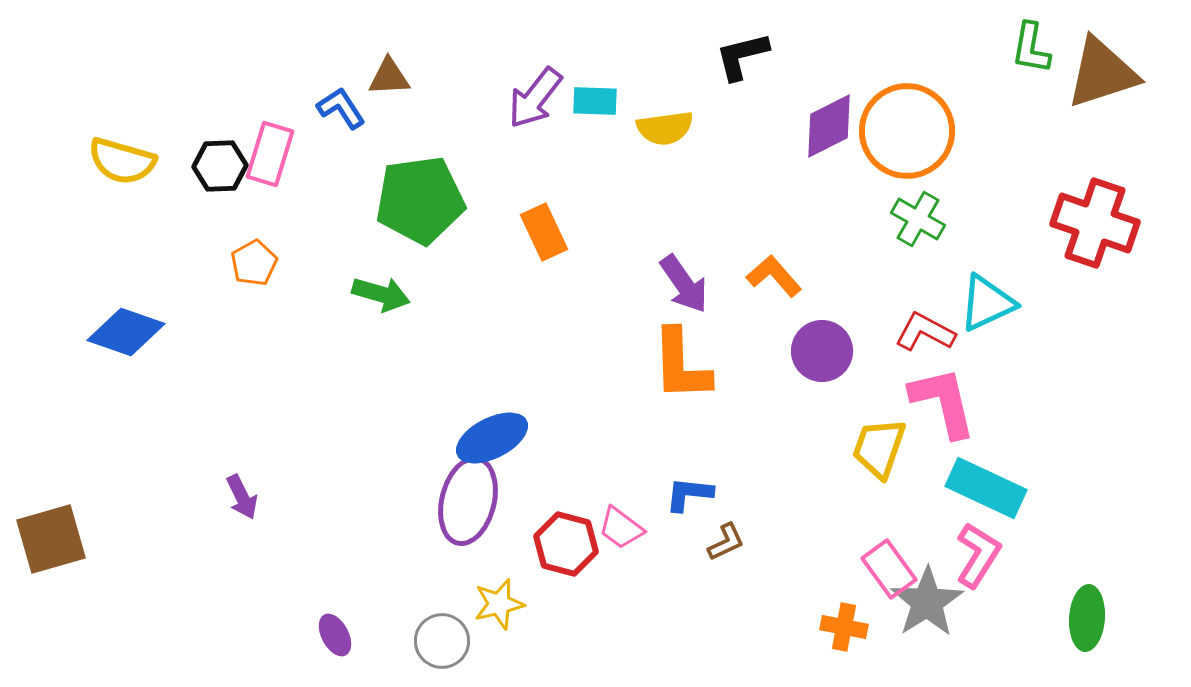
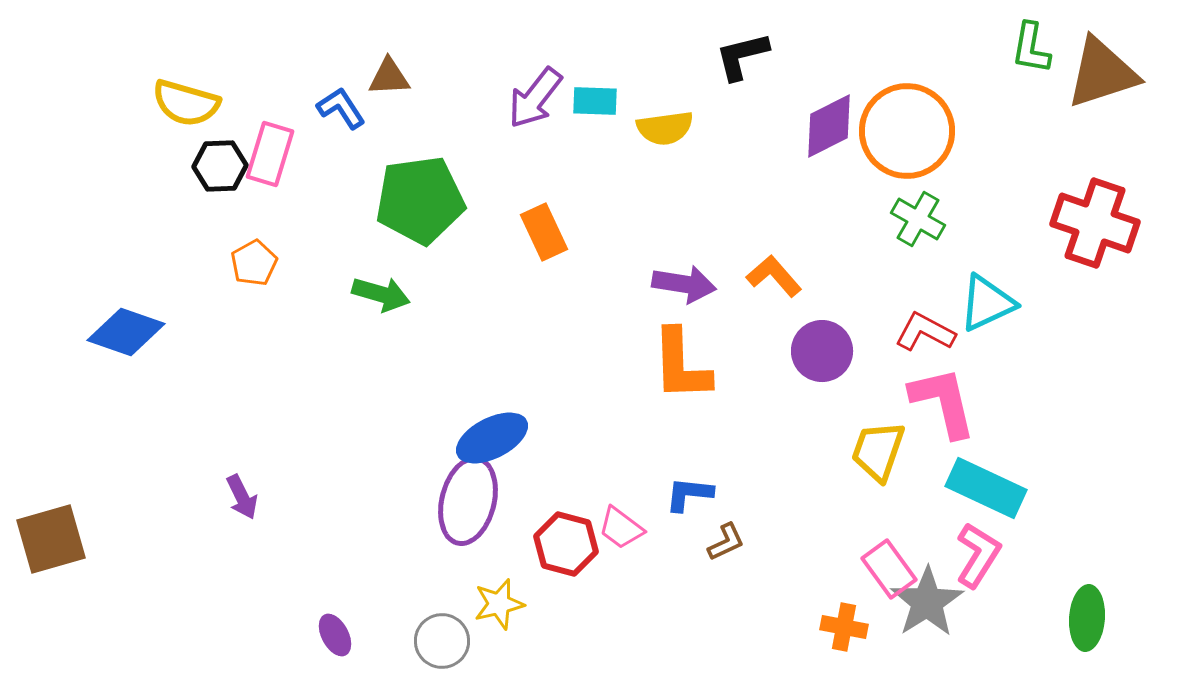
yellow semicircle at (122, 161): moved 64 px right, 58 px up
purple arrow at (684, 284): rotated 46 degrees counterclockwise
yellow trapezoid at (879, 448): moved 1 px left, 3 px down
